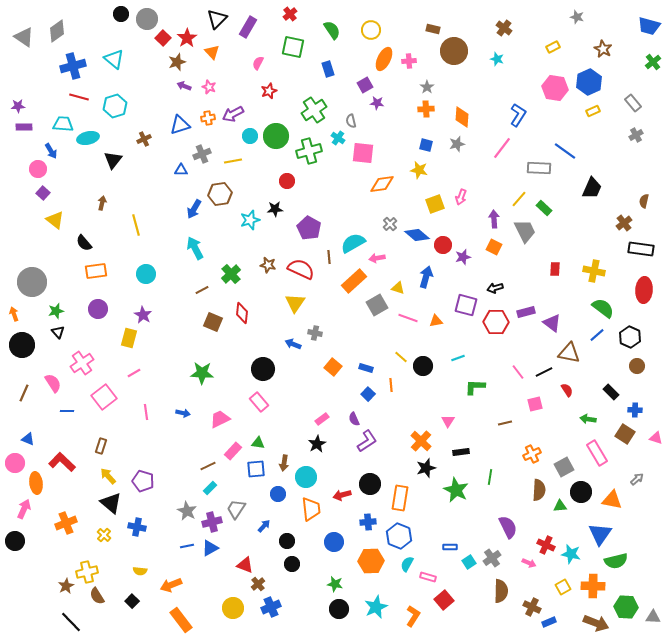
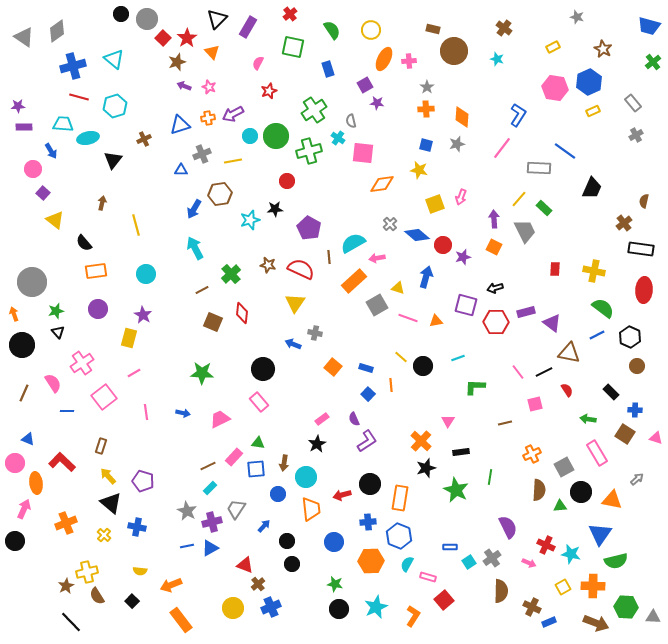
pink circle at (38, 169): moved 5 px left
blue line at (597, 335): rotated 14 degrees clockwise
pink rectangle at (233, 451): moved 1 px right, 6 px down
